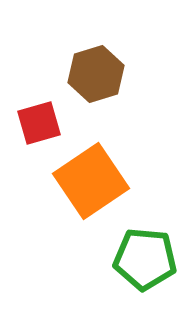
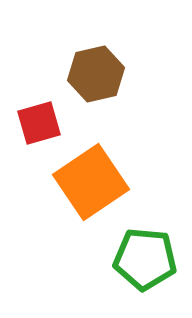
brown hexagon: rotated 4 degrees clockwise
orange square: moved 1 px down
